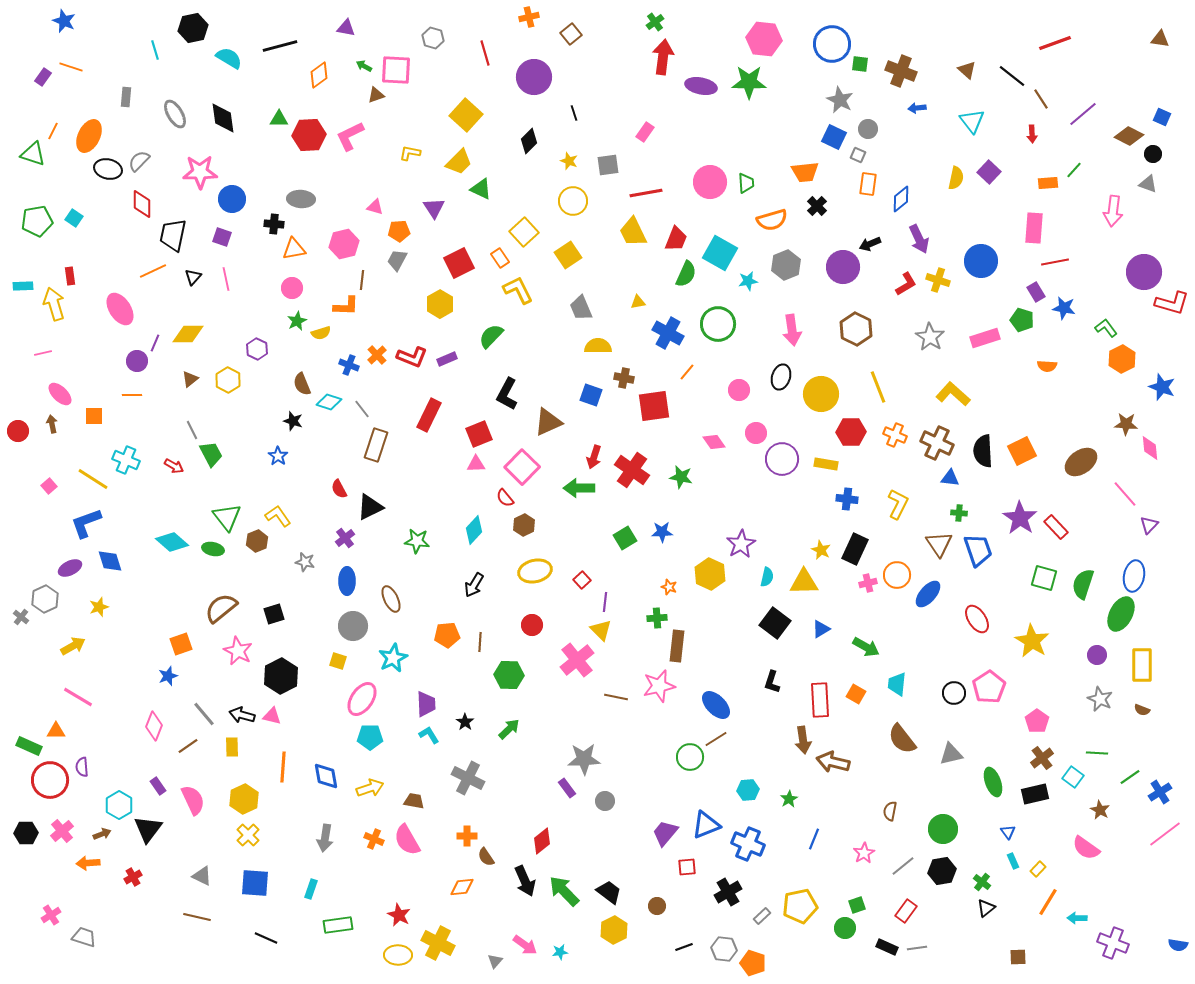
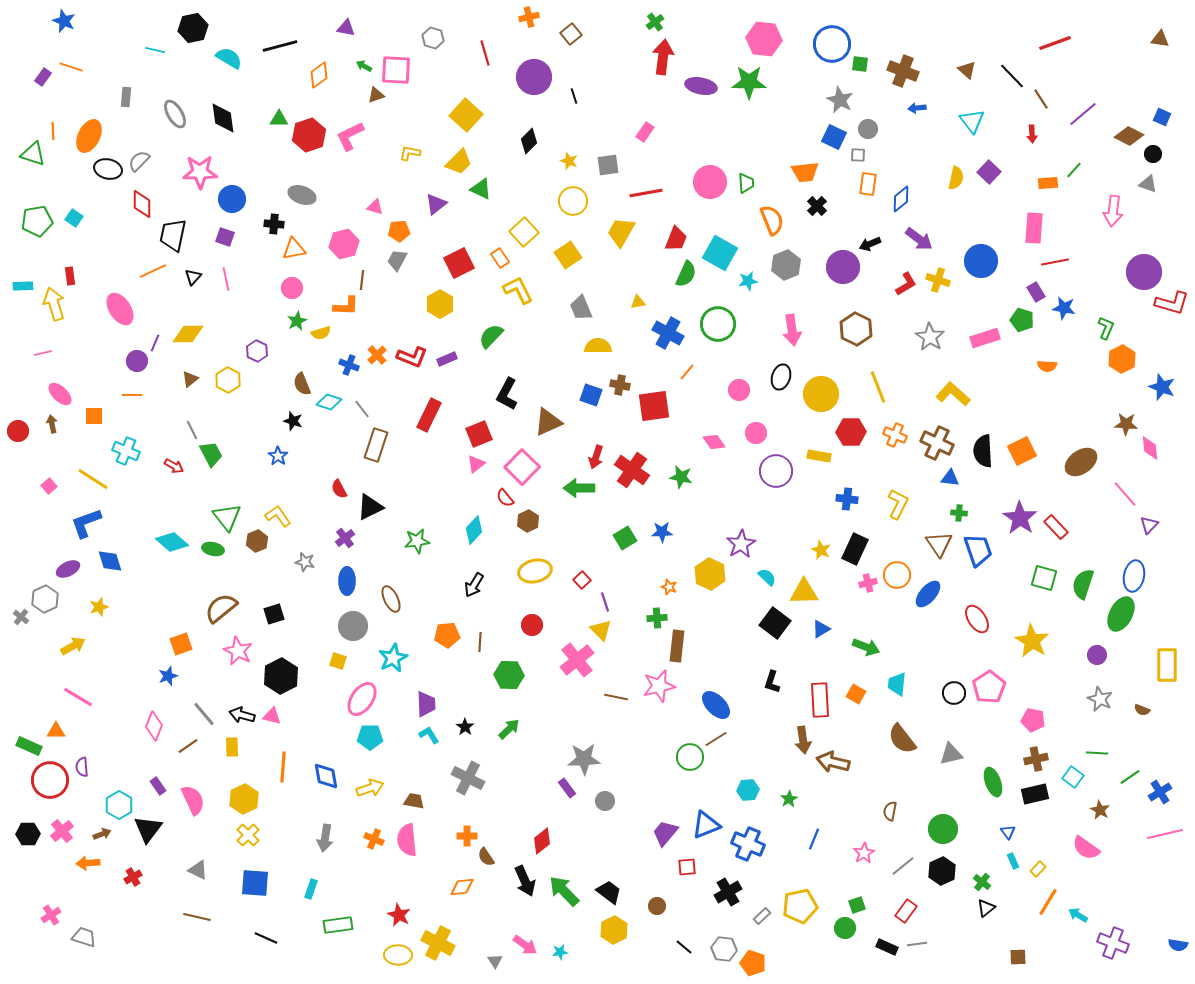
cyan line at (155, 50): rotated 60 degrees counterclockwise
brown cross at (901, 71): moved 2 px right
black line at (1012, 76): rotated 8 degrees clockwise
black line at (574, 113): moved 17 px up
orange line at (53, 131): rotated 30 degrees counterclockwise
red hexagon at (309, 135): rotated 16 degrees counterclockwise
gray square at (858, 155): rotated 21 degrees counterclockwise
gray ellipse at (301, 199): moved 1 px right, 4 px up; rotated 16 degrees clockwise
purple triangle at (434, 208): moved 2 px right, 4 px up; rotated 25 degrees clockwise
orange semicircle at (772, 220): rotated 96 degrees counterclockwise
yellow trapezoid at (633, 232): moved 12 px left; rotated 56 degrees clockwise
purple square at (222, 237): moved 3 px right
purple arrow at (919, 239): rotated 28 degrees counterclockwise
green L-shape at (1106, 328): rotated 60 degrees clockwise
purple hexagon at (257, 349): moved 2 px down
brown cross at (624, 378): moved 4 px left, 7 px down
red arrow at (594, 457): moved 2 px right
purple circle at (782, 459): moved 6 px left, 12 px down
cyan cross at (126, 460): moved 9 px up
pink triangle at (476, 464): rotated 36 degrees counterclockwise
yellow rectangle at (826, 464): moved 7 px left, 8 px up
brown hexagon at (524, 525): moved 4 px right, 4 px up
green star at (417, 541): rotated 15 degrees counterclockwise
purple ellipse at (70, 568): moved 2 px left, 1 px down
cyan semicircle at (767, 577): rotated 60 degrees counterclockwise
yellow triangle at (804, 582): moved 10 px down
purple line at (605, 602): rotated 24 degrees counterclockwise
green arrow at (866, 647): rotated 8 degrees counterclockwise
yellow rectangle at (1142, 665): moved 25 px right
pink pentagon at (1037, 721): moved 4 px left, 1 px up; rotated 25 degrees counterclockwise
black star at (465, 722): moved 5 px down
brown cross at (1042, 758): moved 6 px left, 1 px down; rotated 25 degrees clockwise
black hexagon at (26, 833): moved 2 px right, 1 px down
pink line at (1165, 834): rotated 24 degrees clockwise
pink semicircle at (407, 840): rotated 24 degrees clockwise
black hexagon at (942, 871): rotated 16 degrees counterclockwise
gray triangle at (202, 876): moved 4 px left, 6 px up
cyan arrow at (1077, 918): moved 1 px right, 3 px up; rotated 30 degrees clockwise
black line at (684, 947): rotated 60 degrees clockwise
gray line at (917, 948): moved 4 px up
gray triangle at (495, 961): rotated 14 degrees counterclockwise
